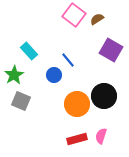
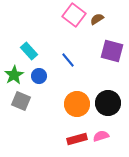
purple square: moved 1 px right, 1 px down; rotated 15 degrees counterclockwise
blue circle: moved 15 px left, 1 px down
black circle: moved 4 px right, 7 px down
pink semicircle: rotated 56 degrees clockwise
